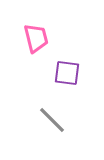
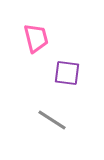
gray line: rotated 12 degrees counterclockwise
